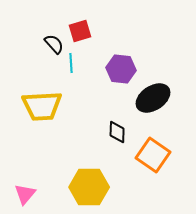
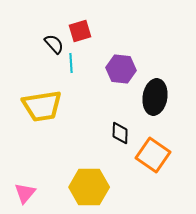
black ellipse: moved 2 px right, 1 px up; rotated 48 degrees counterclockwise
yellow trapezoid: rotated 6 degrees counterclockwise
black diamond: moved 3 px right, 1 px down
pink triangle: moved 1 px up
